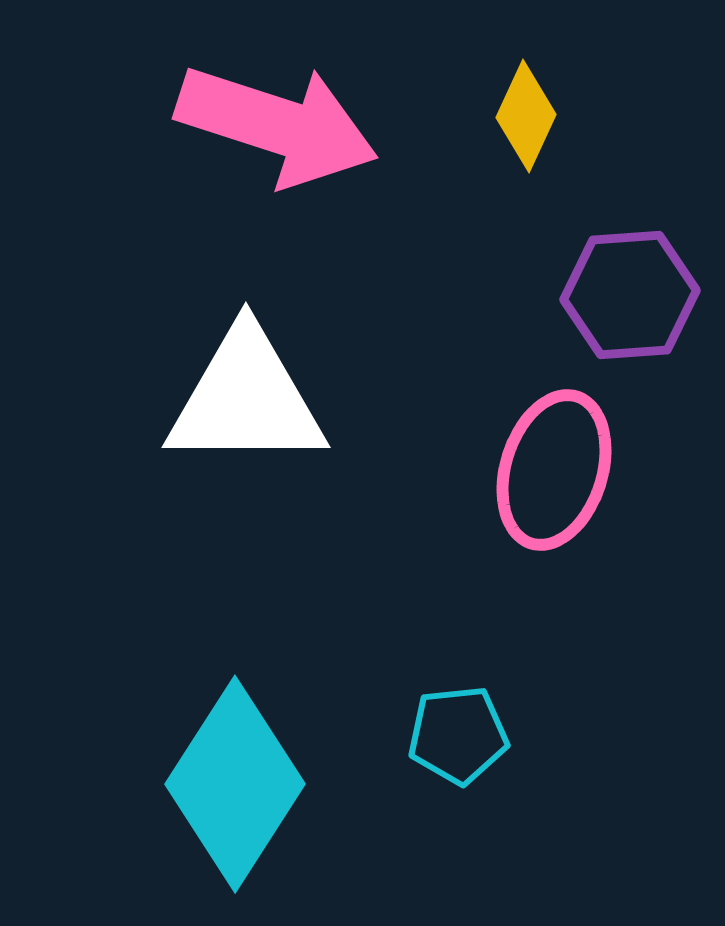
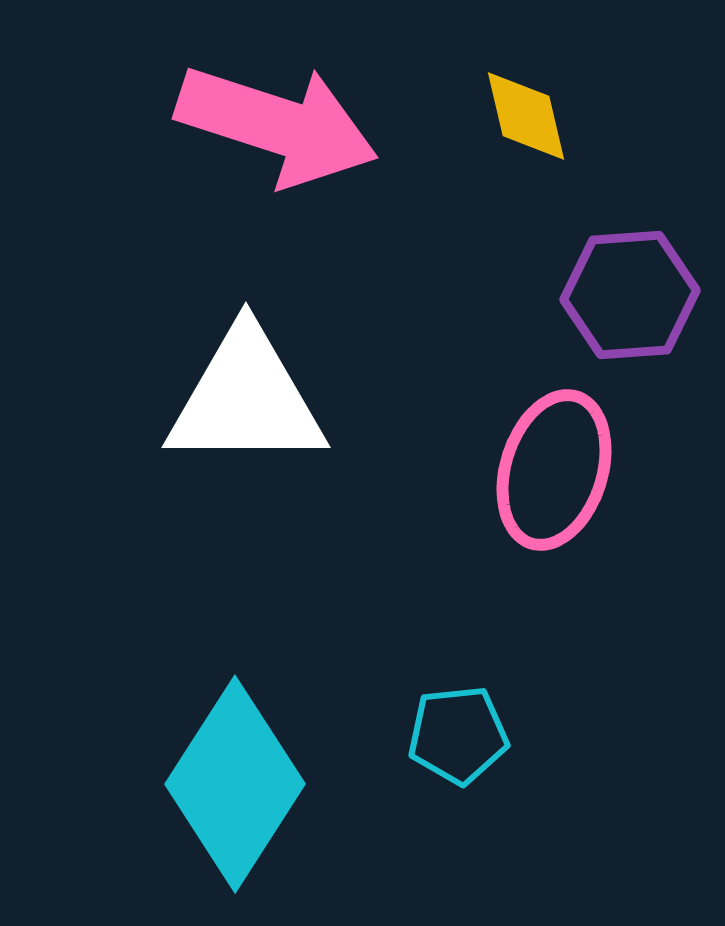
yellow diamond: rotated 38 degrees counterclockwise
